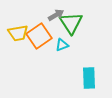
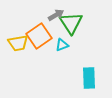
yellow trapezoid: moved 10 px down
